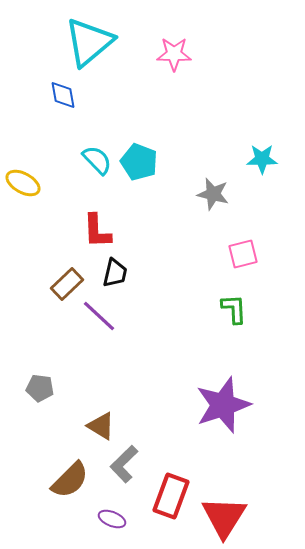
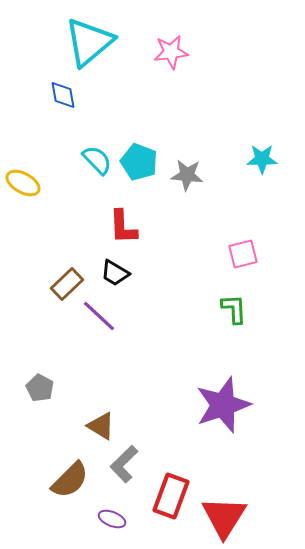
pink star: moved 3 px left, 2 px up; rotated 8 degrees counterclockwise
gray star: moved 26 px left, 19 px up; rotated 8 degrees counterclockwise
red L-shape: moved 26 px right, 4 px up
black trapezoid: rotated 108 degrees clockwise
gray pentagon: rotated 20 degrees clockwise
